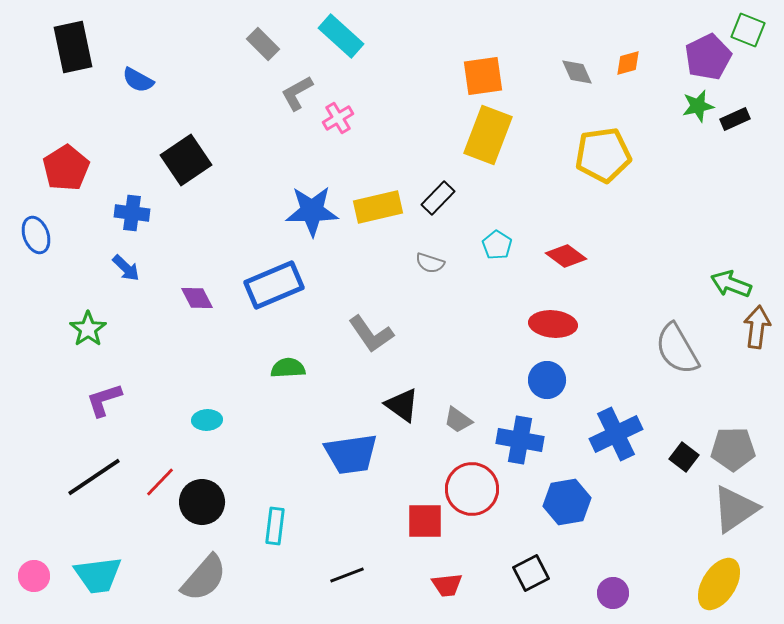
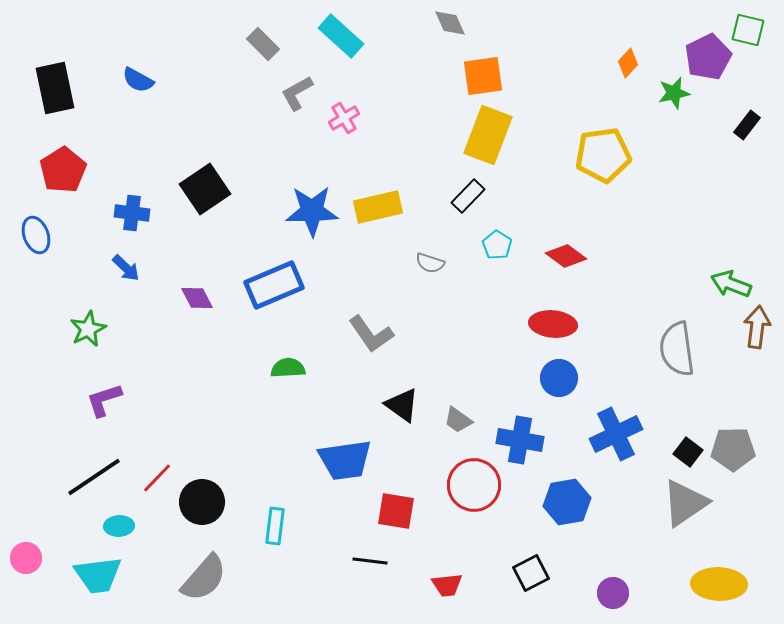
green square at (748, 30): rotated 8 degrees counterclockwise
black rectangle at (73, 47): moved 18 px left, 41 px down
orange diamond at (628, 63): rotated 32 degrees counterclockwise
gray diamond at (577, 72): moved 127 px left, 49 px up
green star at (698, 106): moved 24 px left, 13 px up
pink cross at (338, 118): moved 6 px right
black rectangle at (735, 119): moved 12 px right, 6 px down; rotated 28 degrees counterclockwise
black square at (186, 160): moved 19 px right, 29 px down
red pentagon at (66, 168): moved 3 px left, 2 px down
black rectangle at (438, 198): moved 30 px right, 2 px up
green star at (88, 329): rotated 9 degrees clockwise
gray semicircle at (677, 349): rotated 22 degrees clockwise
blue circle at (547, 380): moved 12 px right, 2 px up
cyan ellipse at (207, 420): moved 88 px left, 106 px down
blue trapezoid at (351, 454): moved 6 px left, 6 px down
black square at (684, 457): moved 4 px right, 5 px up
red line at (160, 482): moved 3 px left, 4 px up
red circle at (472, 489): moved 2 px right, 4 px up
gray triangle at (735, 509): moved 50 px left, 6 px up
red square at (425, 521): moved 29 px left, 10 px up; rotated 9 degrees clockwise
black line at (347, 575): moved 23 px right, 14 px up; rotated 28 degrees clockwise
pink circle at (34, 576): moved 8 px left, 18 px up
yellow ellipse at (719, 584): rotated 60 degrees clockwise
